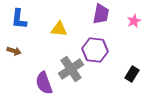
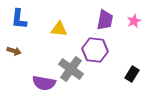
purple trapezoid: moved 4 px right, 6 px down
gray cross: rotated 20 degrees counterclockwise
purple semicircle: rotated 60 degrees counterclockwise
